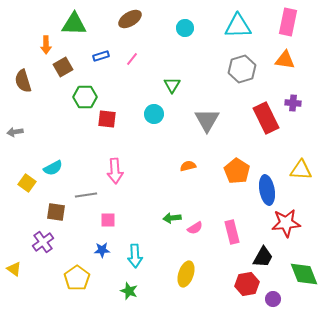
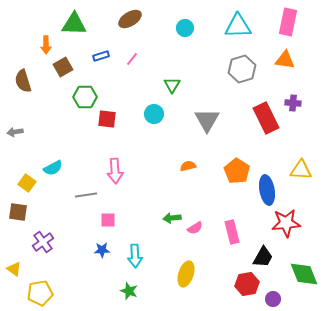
brown square at (56, 212): moved 38 px left
yellow pentagon at (77, 278): moved 37 px left, 15 px down; rotated 25 degrees clockwise
